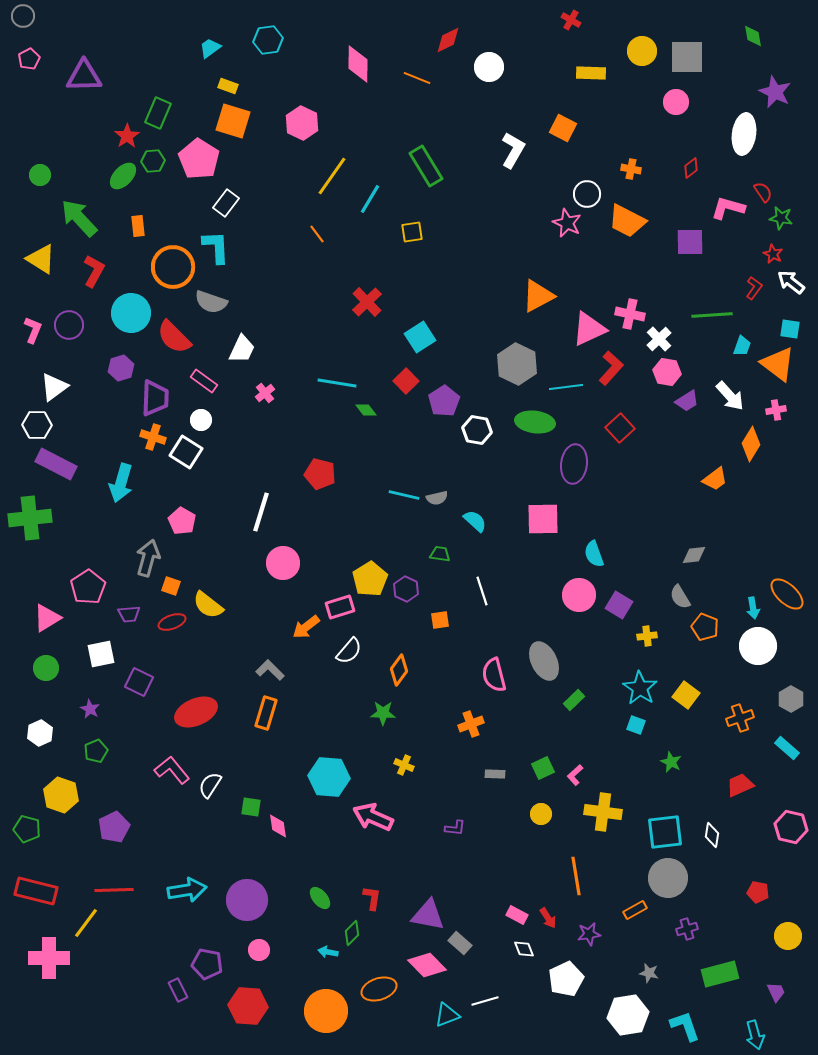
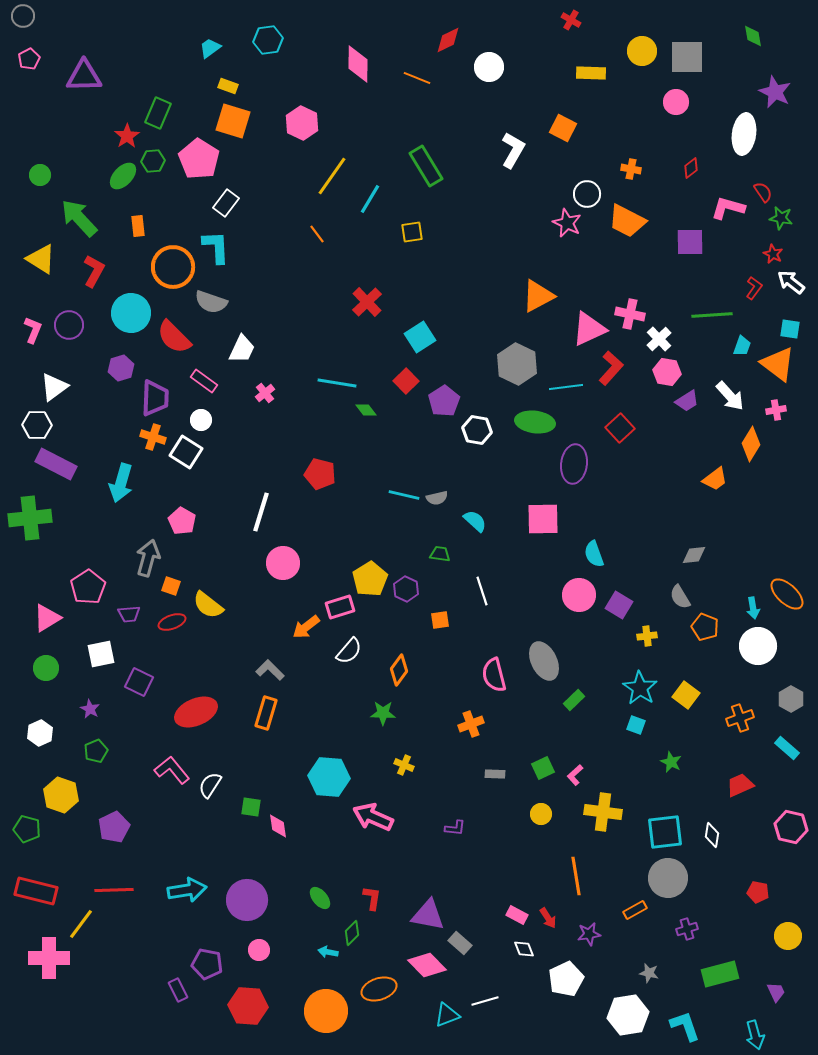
yellow line at (86, 923): moved 5 px left, 1 px down
